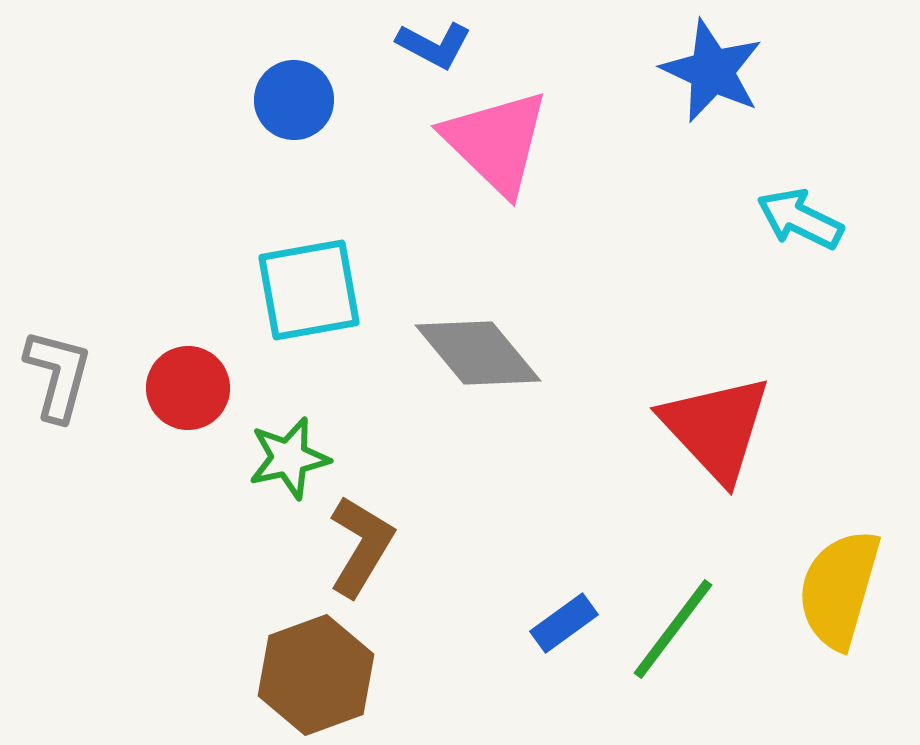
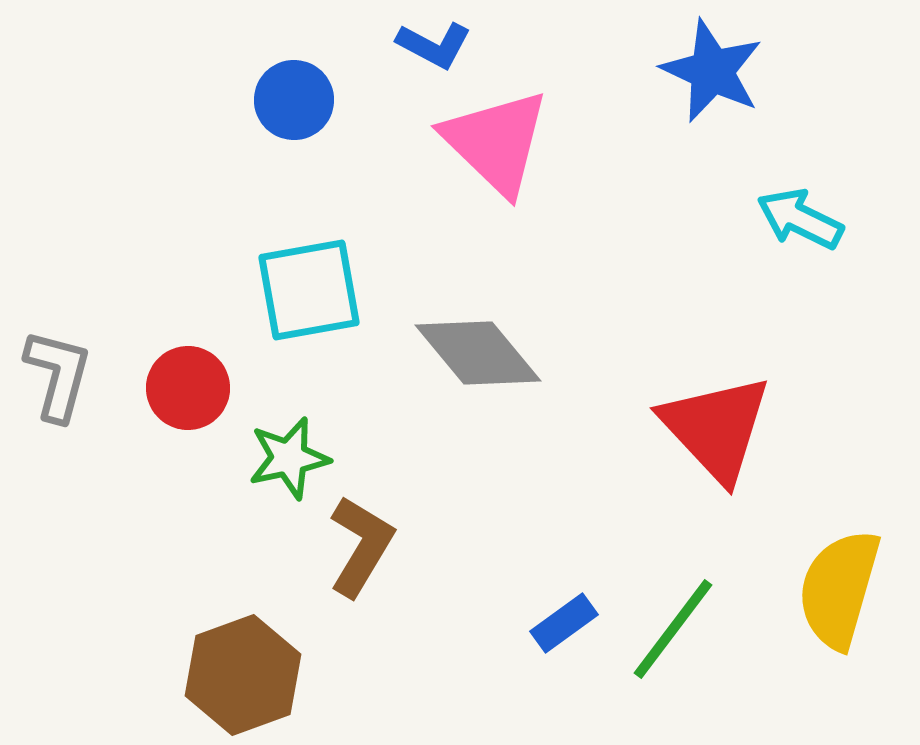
brown hexagon: moved 73 px left
